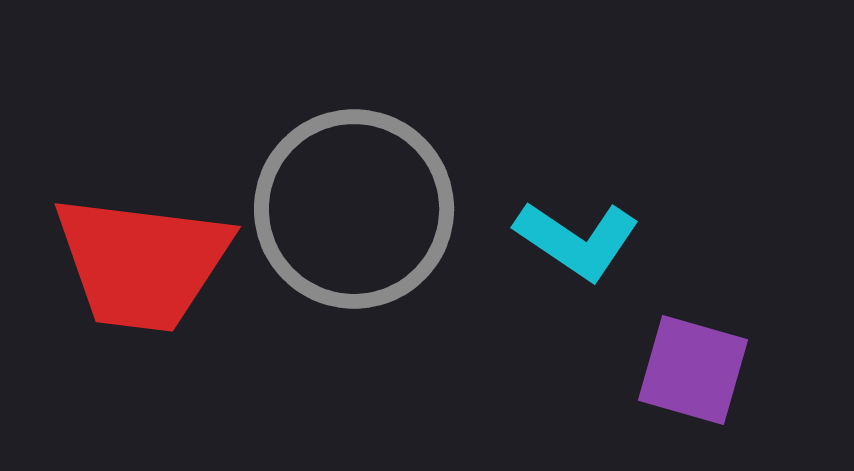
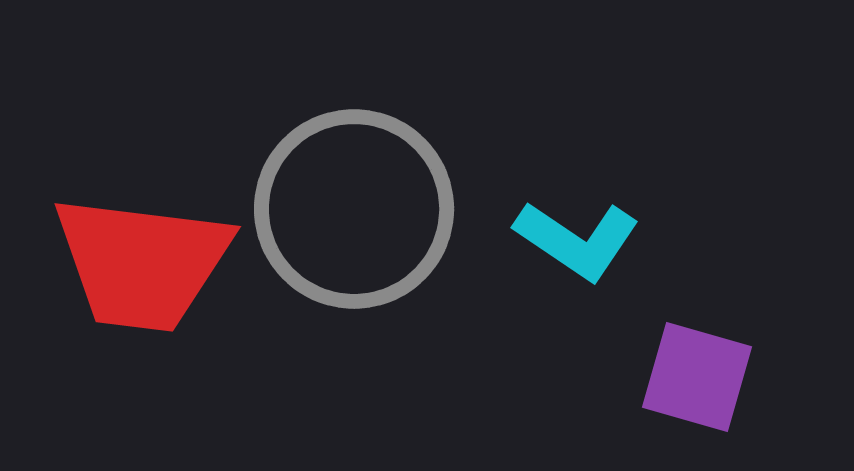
purple square: moved 4 px right, 7 px down
